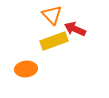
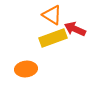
orange triangle: rotated 15 degrees counterclockwise
yellow rectangle: moved 1 px left, 3 px up
